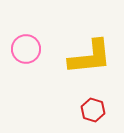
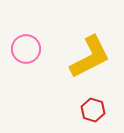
yellow L-shape: rotated 21 degrees counterclockwise
